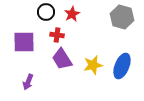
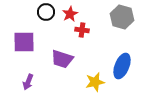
red star: moved 2 px left
red cross: moved 25 px right, 5 px up
purple trapezoid: rotated 40 degrees counterclockwise
yellow star: moved 2 px right, 17 px down
